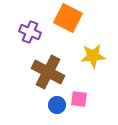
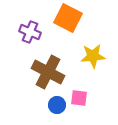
pink square: moved 1 px up
